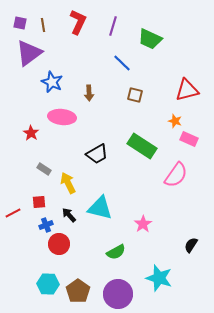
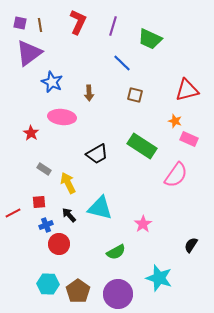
brown line: moved 3 px left
